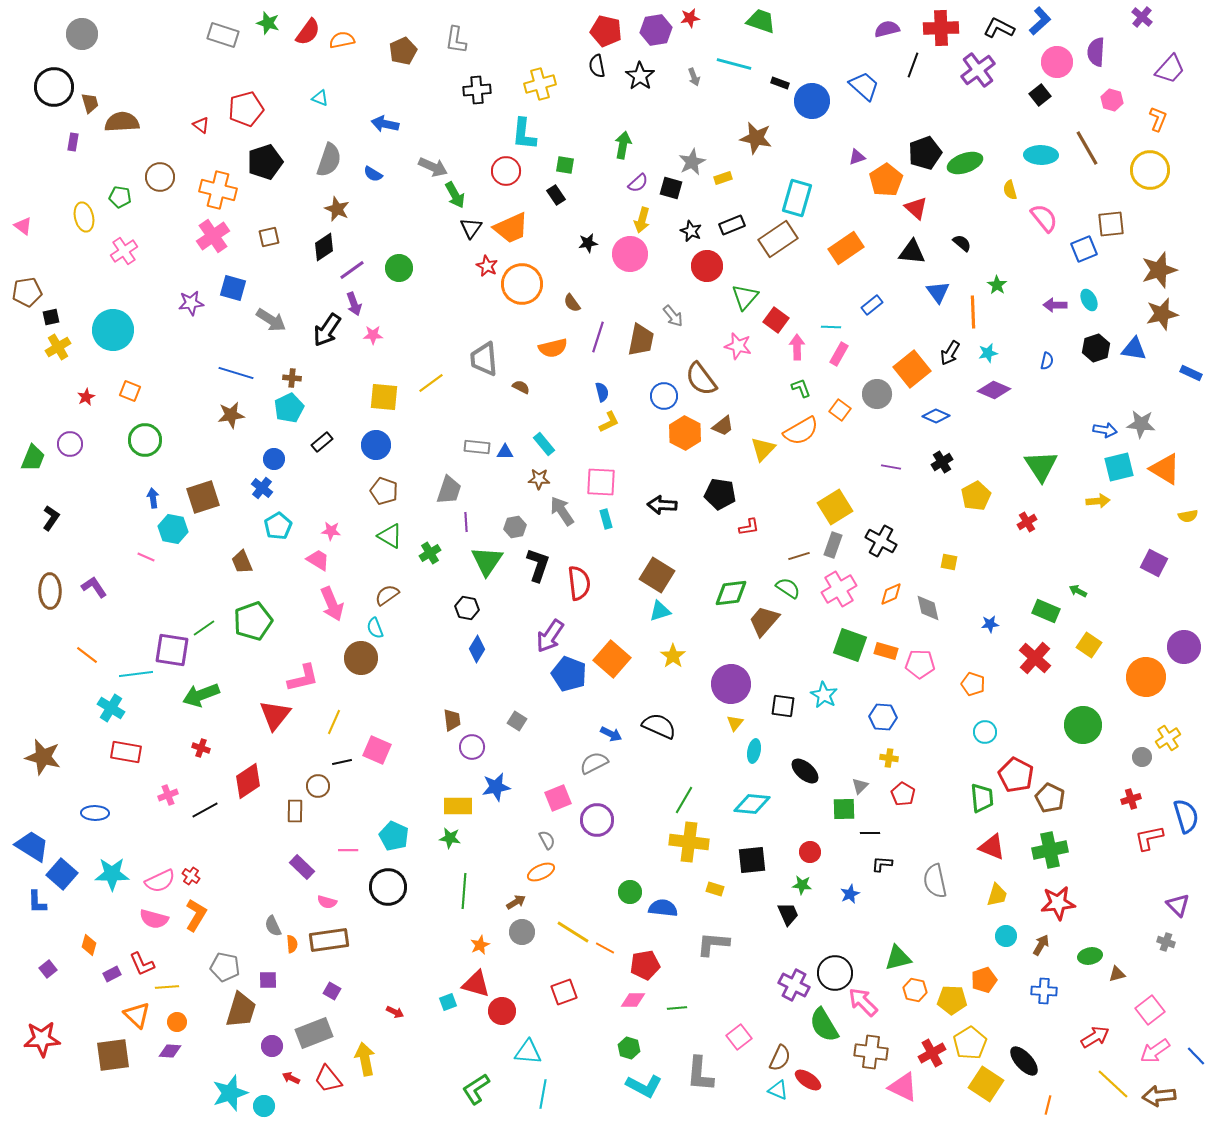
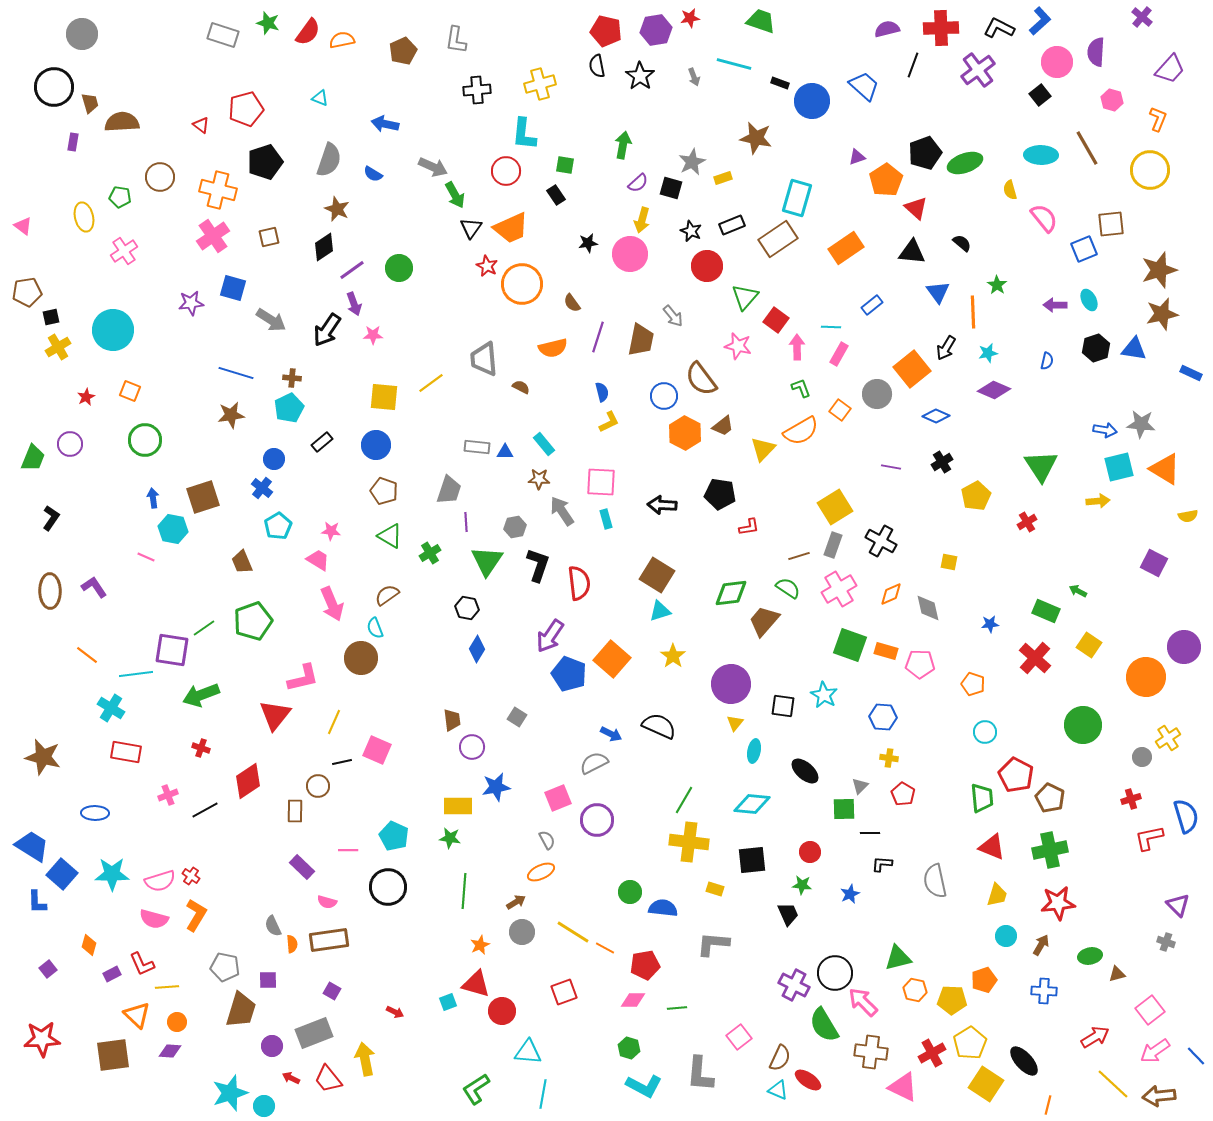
black arrow at (950, 353): moved 4 px left, 5 px up
gray square at (517, 721): moved 4 px up
pink semicircle at (160, 881): rotated 8 degrees clockwise
